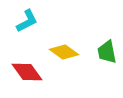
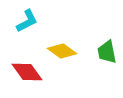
yellow diamond: moved 2 px left, 1 px up
